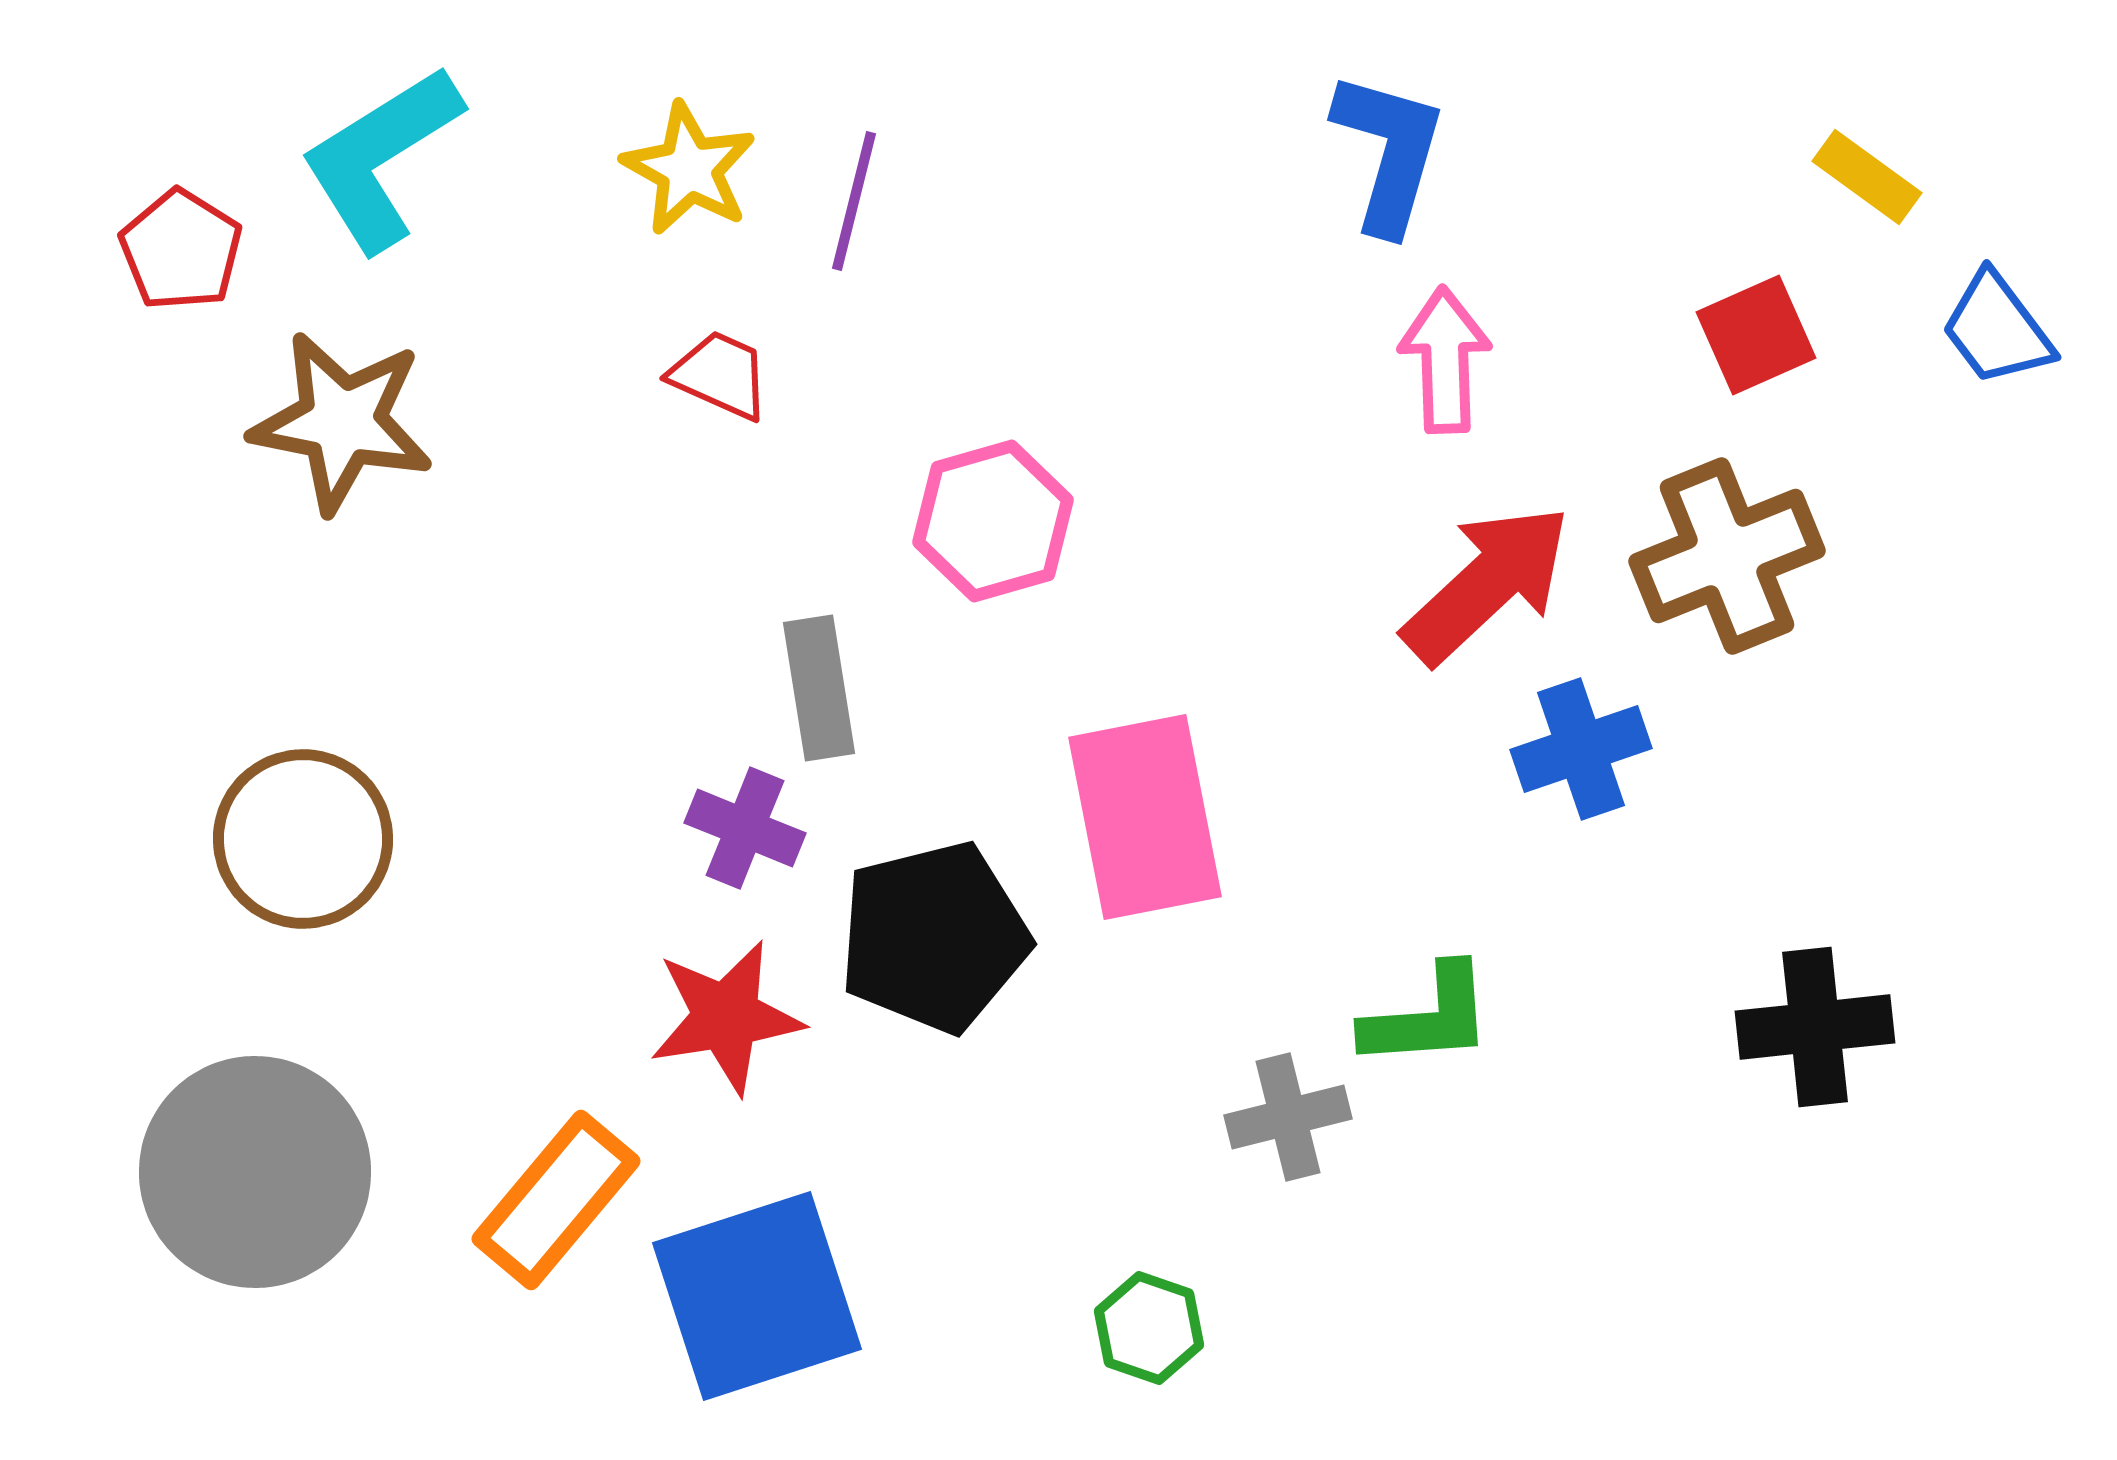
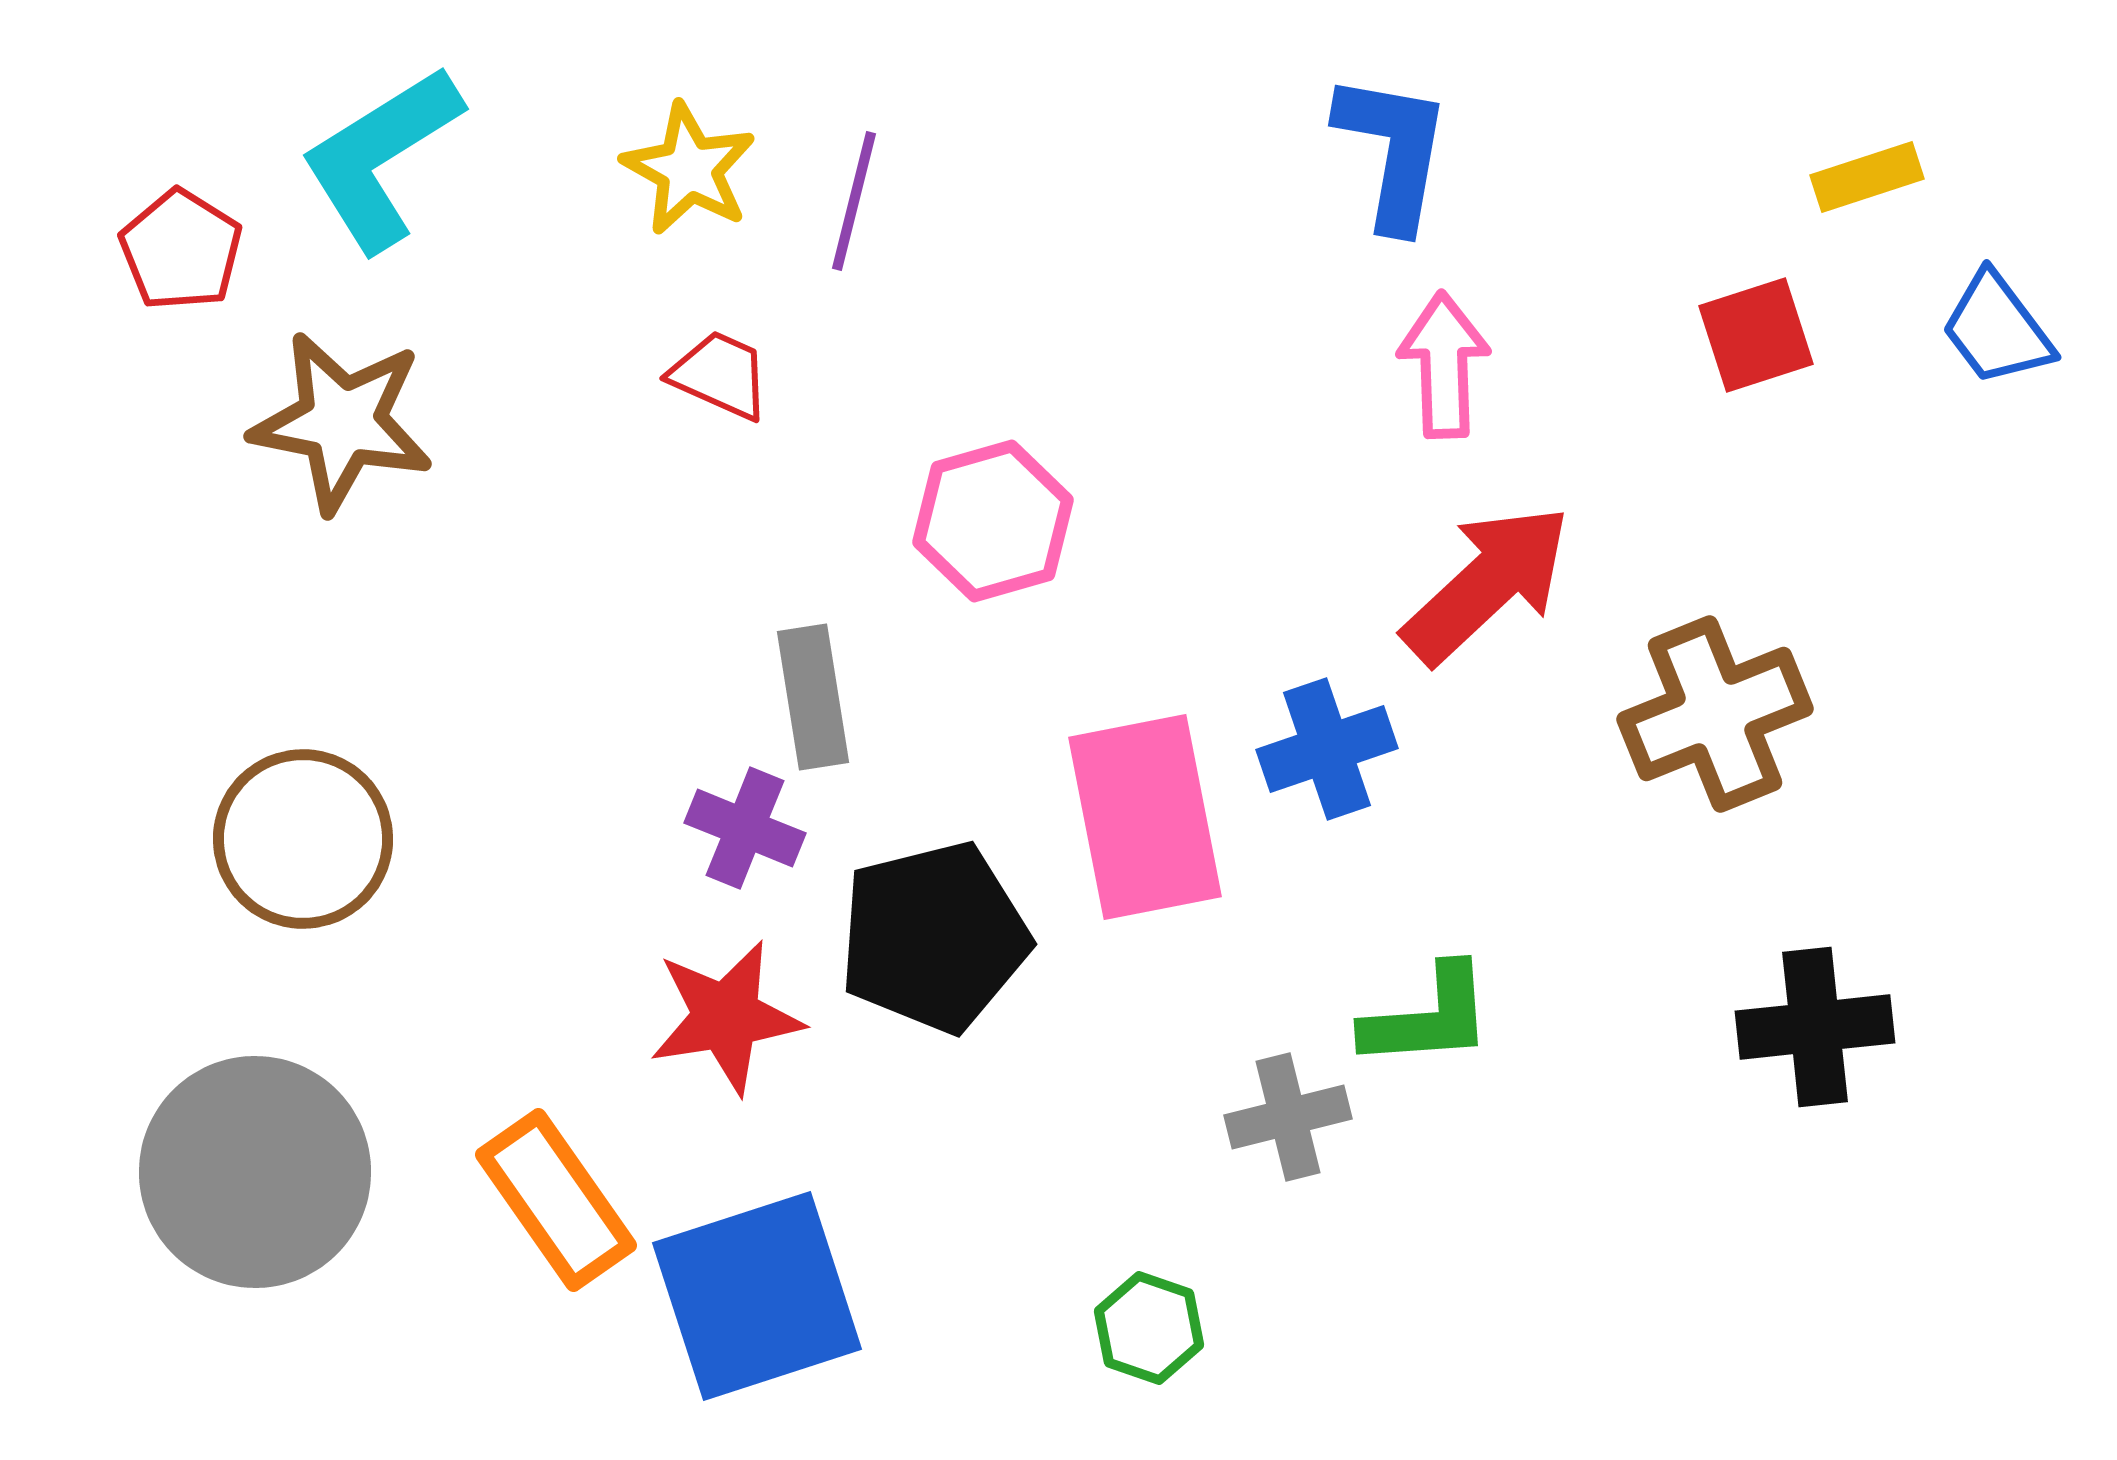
blue L-shape: moved 4 px right, 1 px up; rotated 6 degrees counterclockwise
yellow rectangle: rotated 54 degrees counterclockwise
red square: rotated 6 degrees clockwise
pink arrow: moved 1 px left, 5 px down
brown cross: moved 12 px left, 158 px down
gray rectangle: moved 6 px left, 9 px down
blue cross: moved 254 px left
orange rectangle: rotated 75 degrees counterclockwise
